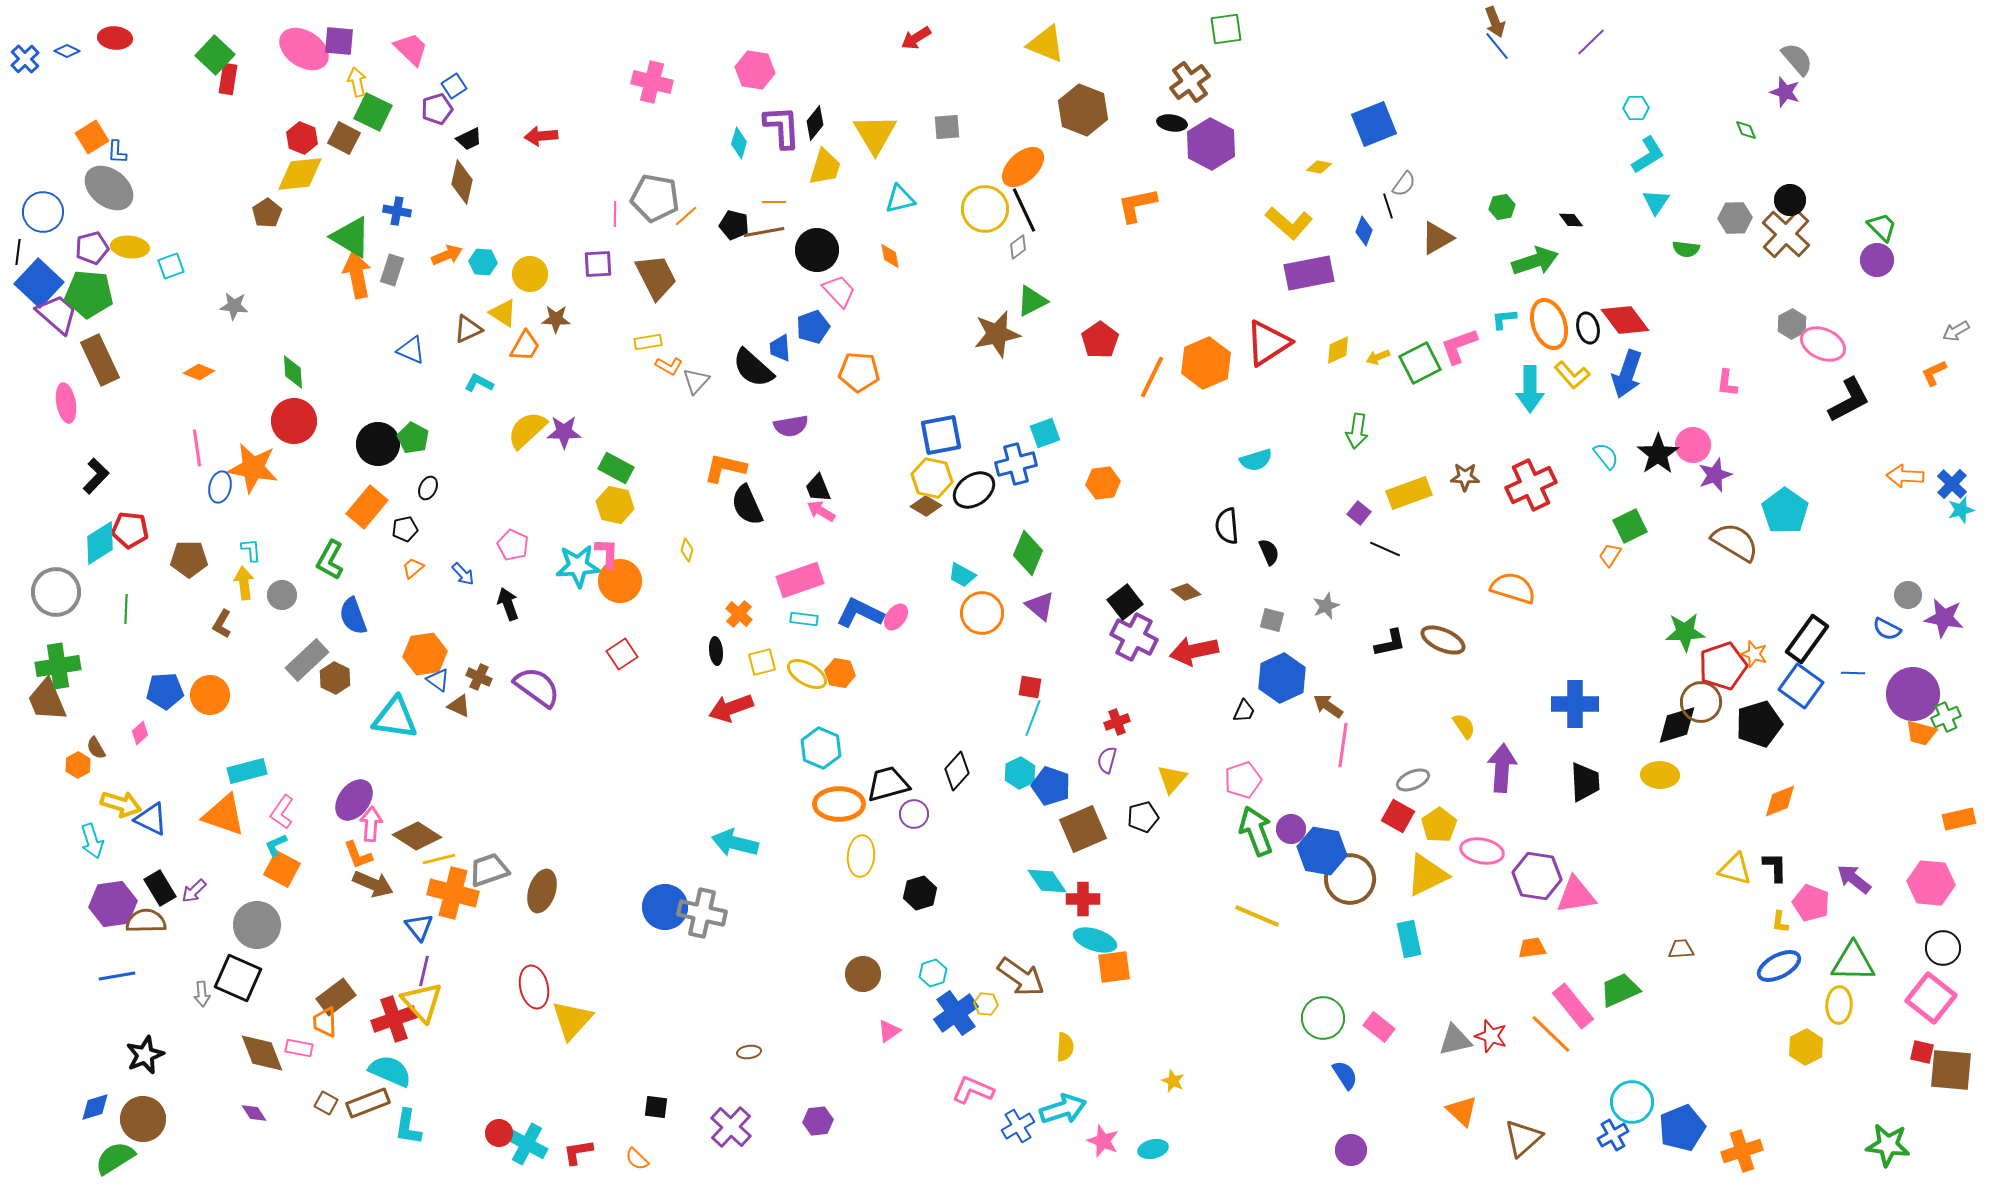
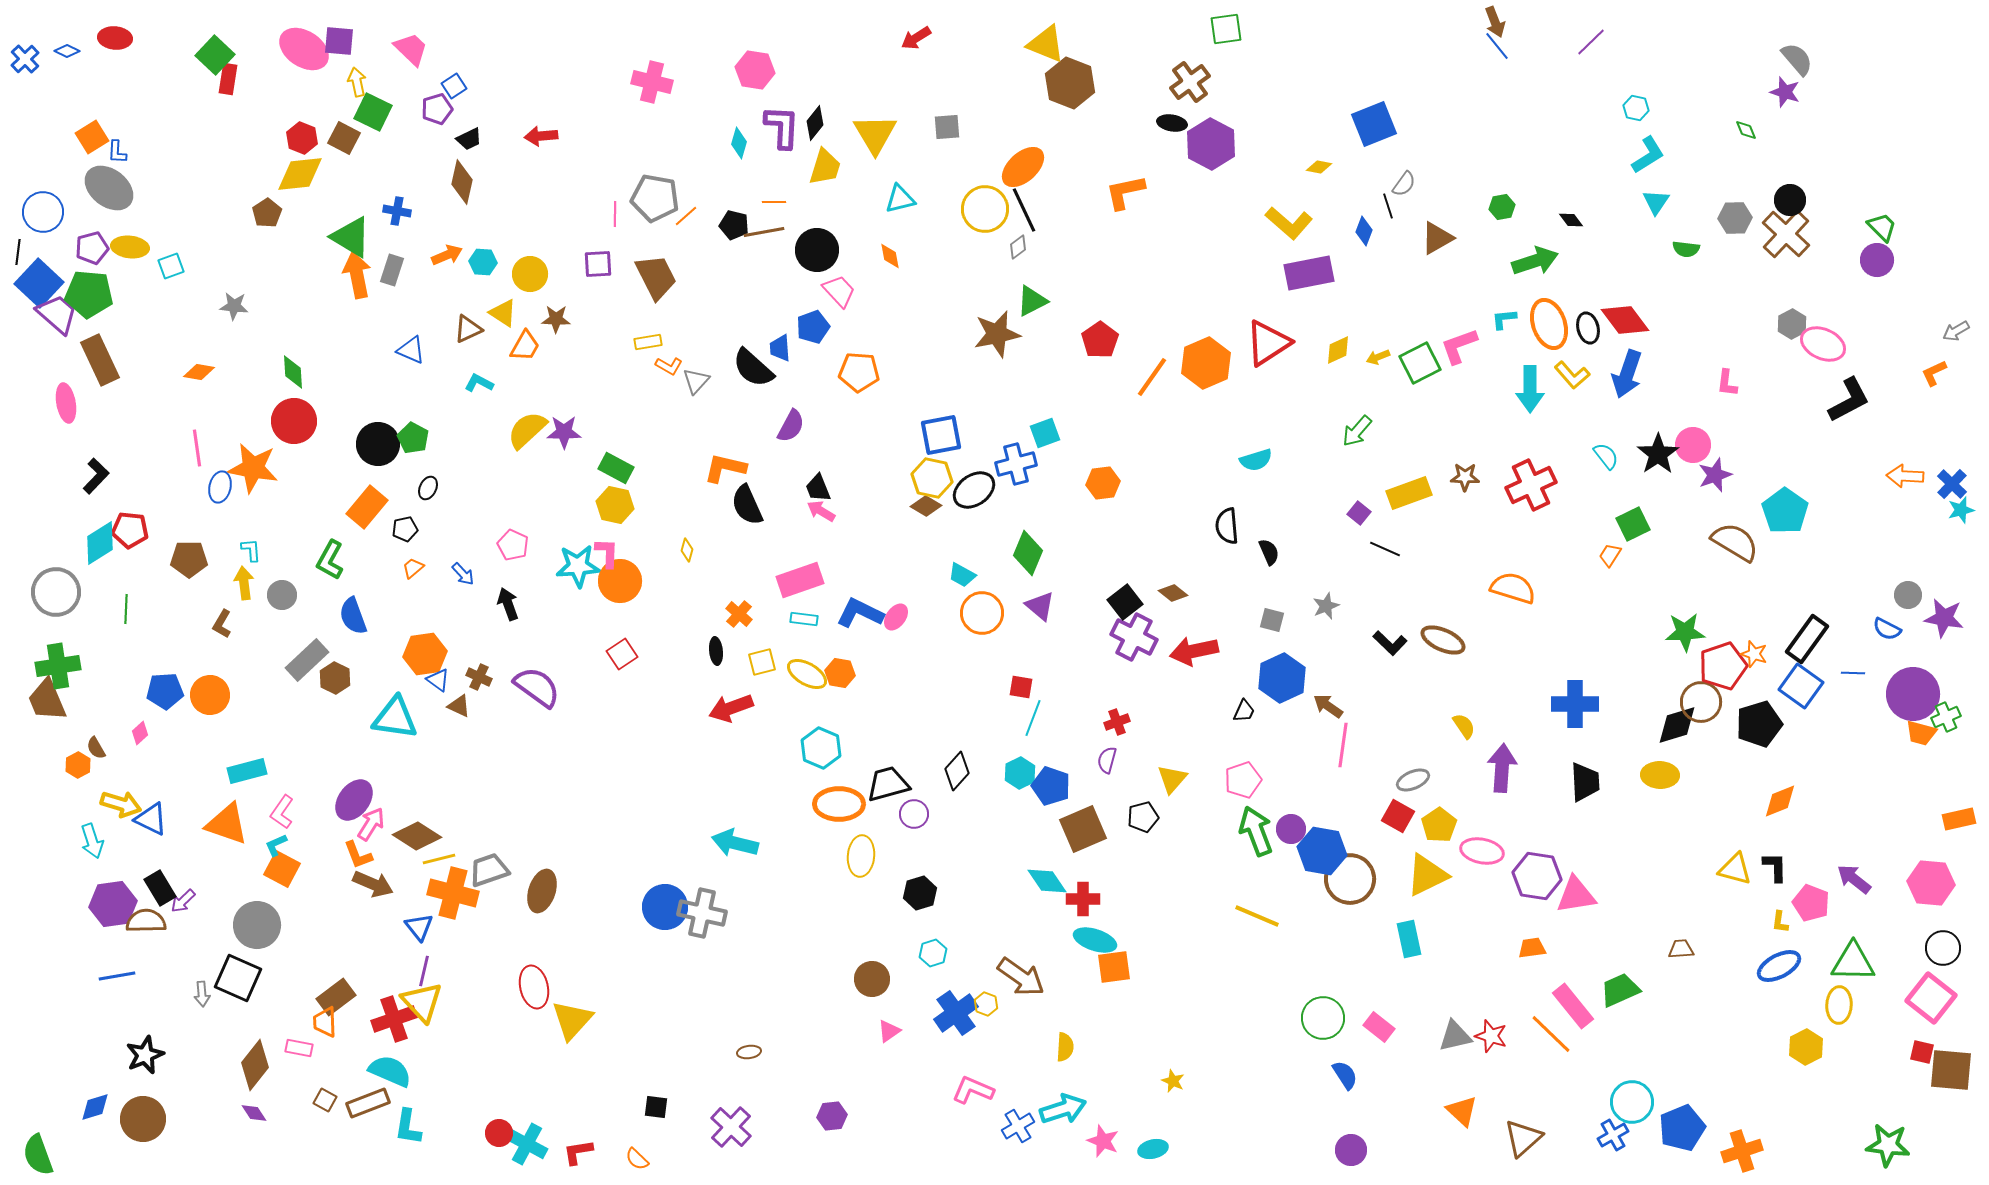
cyan hexagon at (1636, 108): rotated 15 degrees clockwise
brown hexagon at (1083, 110): moved 13 px left, 27 px up
purple L-shape at (782, 127): rotated 6 degrees clockwise
orange L-shape at (1137, 205): moved 12 px left, 13 px up
orange diamond at (199, 372): rotated 12 degrees counterclockwise
orange line at (1152, 377): rotated 9 degrees clockwise
purple semicircle at (791, 426): rotated 52 degrees counterclockwise
green arrow at (1357, 431): rotated 32 degrees clockwise
green square at (1630, 526): moved 3 px right, 2 px up
brown diamond at (1186, 592): moved 13 px left, 1 px down
black L-shape at (1390, 643): rotated 56 degrees clockwise
red square at (1030, 687): moved 9 px left
orange triangle at (224, 815): moved 3 px right, 9 px down
pink arrow at (371, 824): rotated 28 degrees clockwise
purple arrow at (194, 891): moved 11 px left, 10 px down
cyan hexagon at (933, 973): moved 20 px up
brown circle at (863, 974): moved 9 px right, 5 px down
yellow hexagon at (986, 1004): rotated 15 degrees clockwise
gray triangle at (1455, 1040): moved 4 px up
brown diamond at (262, 1053): moved 7 px left, 12 px down; rotated 60 degrees clockwise
brown square at (326, 1103): moved 1 px left, 3 px up
purple hexagon at (818, 1121): moved 14 px right, 5 px up
green semicircle at (115, 1158): moved 77 px left, 3 px up; rotated 78 degrees counterclockwise
